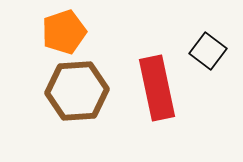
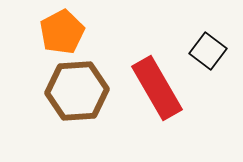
orange pentagon: moved 2 px left; rotated 9 degrees counterclockwise
red rectangle: rotated 18 degrees counterclockwise
